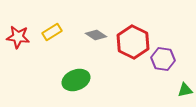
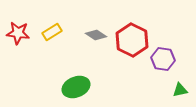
red star: moved 4 px up
red hexagon: moved 1 px left, 2 px up
green ellipse: moved 7 px down
green triangle: moved 5 px left
